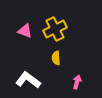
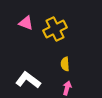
pink triangle: moved 1 px right, 8 px up
yellow semicircle: moved 9 px right, 6 px down
pink arrow: moved 10 px left, 6 px down
